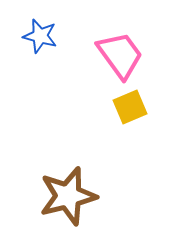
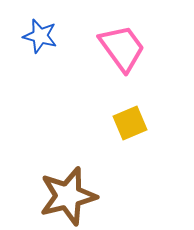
pink trapezoid: moved 2 px right, 7 px up
yellow square: moved 16 px down
